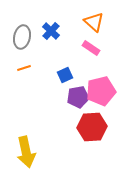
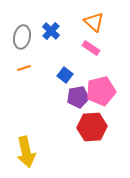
blue square: rotated 28 degrees counterclockwise
